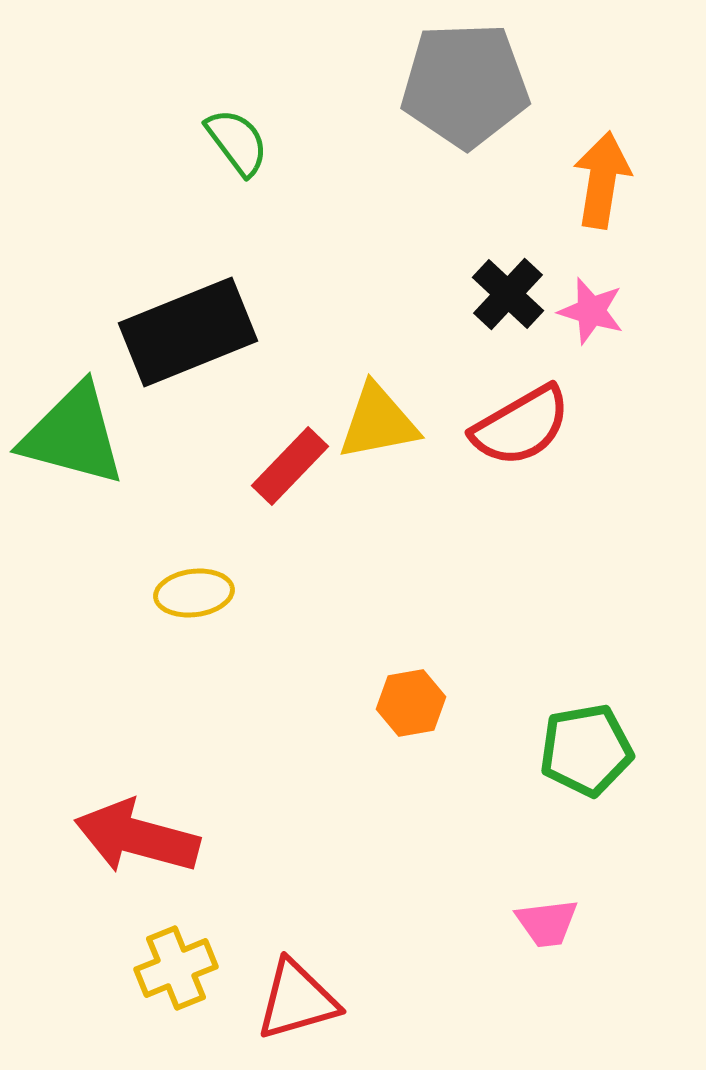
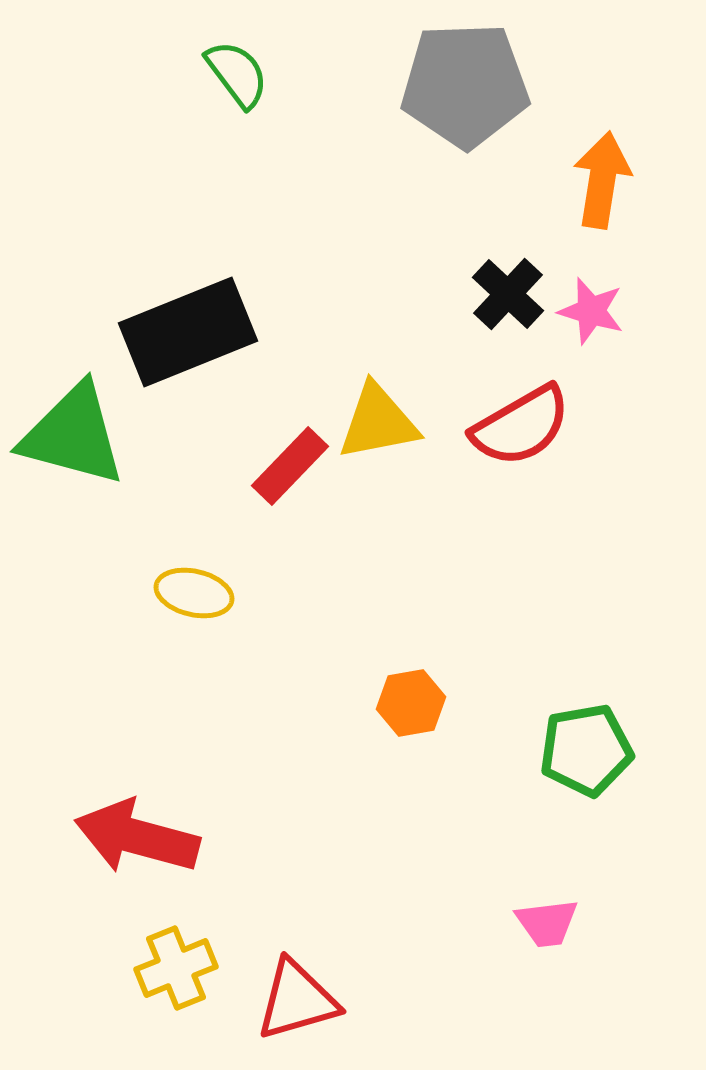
green semicircle: moved 68 px up
yellow ellipse: rotated 20 degrees clockwise
